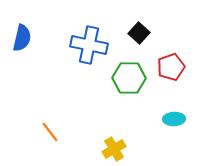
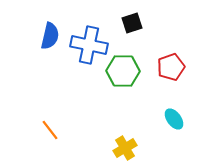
black square: moved 7 px left, 10 px up; rotated 30 degrees clockwise
blue semicircle: moved 28 px right, 2 px up
green hexagon: moved 6 px left, 7 px up
cyan ellipse: rotated 55 degrees clockwise
orange line: moved 2 px up
yellow cross: moved 11 px right, 1 px up
